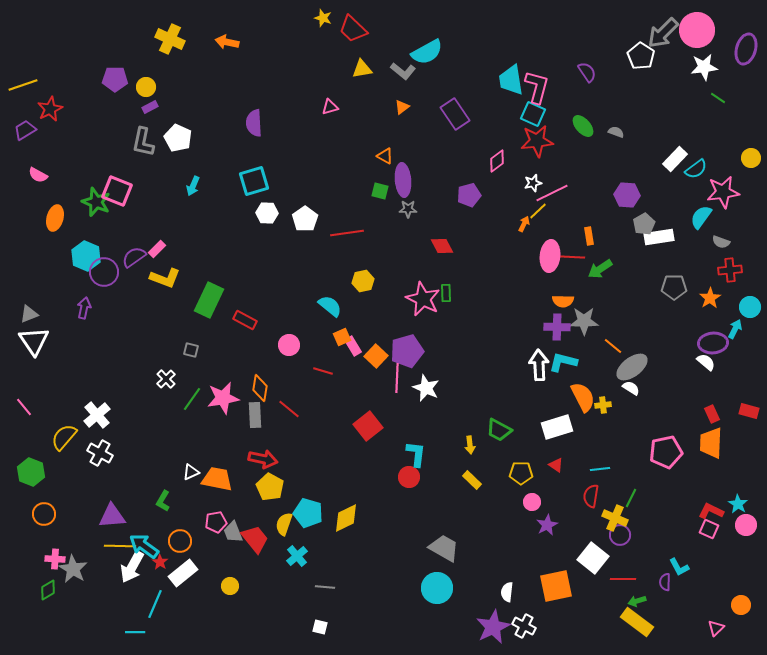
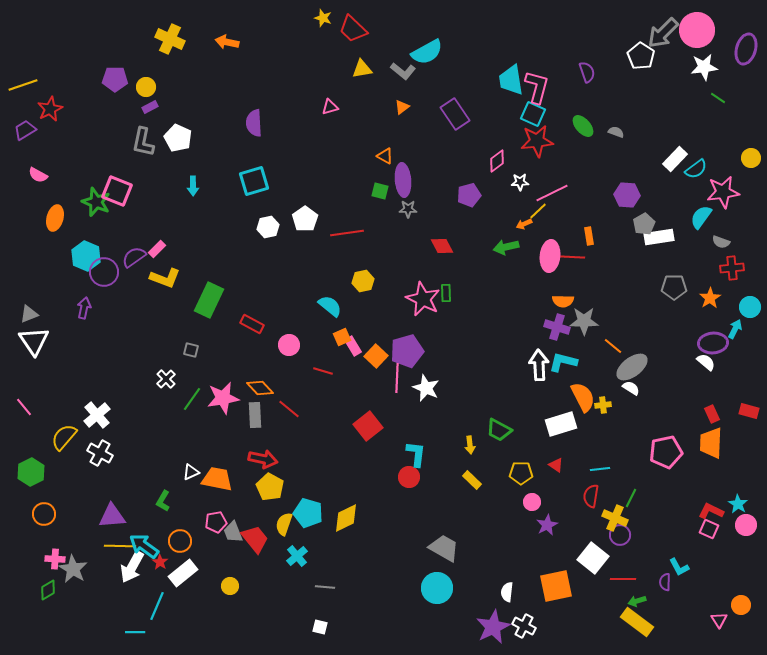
purple semicircle at (587, 72): rotated 15 degrees clockwise
white star at (533, 183): moved 13 px left, 1 px up; rotated 12 degrees clockwise
cyan arrow at (193, 186): rotated 24 degrees counterclockwise
white hexagon at (267, 213): moved 1 px right, 14 px down; rotated 15 degrees counterclockwise
orange arrow at (524, 224): rotated 140 degrees counterclockwise
green arrow at (600, 269): moved 94 px left, 22 px up; rotated 20 degrees clockwise
red cross at (730, 270): moved 2 px right, 2 px up
red rectangle at (245, 320): moved 7 px right, 4 px down
purple cross at (557, 327): rotated 15 degrees clockwise
orange diamond at (260, 388): rotated 52 degrees counterclockwise
white rectangle at (557, 427): moved 4 px right, 3 px up
green hexagon at (31, 472): rotated 12 degrees clockwise
cyan line at (155, 604): moved 2 px right, 2 px down
pink triangle at (716, 628): moved 3 px right, 8 px up; rotated 18 degrees counterclockwise
